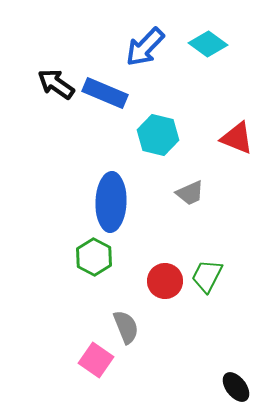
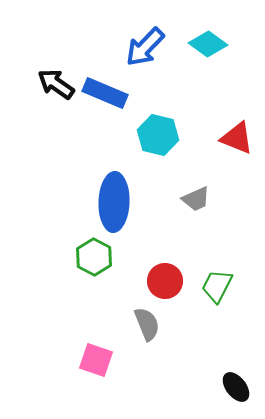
gray trapezoid: moved 6 px right, 6 px down
blue ellipse: moved 3 px right
green trapezoid: moved 10 px right, 10 px down
gray semicircle: moved 21 px right, 3 px up
pink square: rotated 16 degrees counterclockwise
